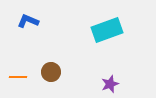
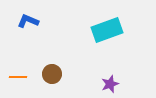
brown circle: moved 1 px right, 2 px down
